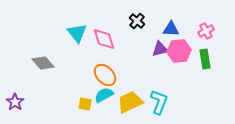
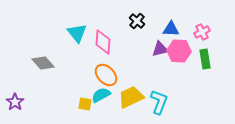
pink cross: moved 4 px left, 1 px down
pink diamond: moved 1 px left, 3 px down; rotated 20 degrees clockwise
pink hexagon: rotated 10 degrees clockwise
orange ellipse: moved 1 px right
cyan semicircle: moved 3 px left
yellow trapezoid: moved 1 px right, 5 px up
